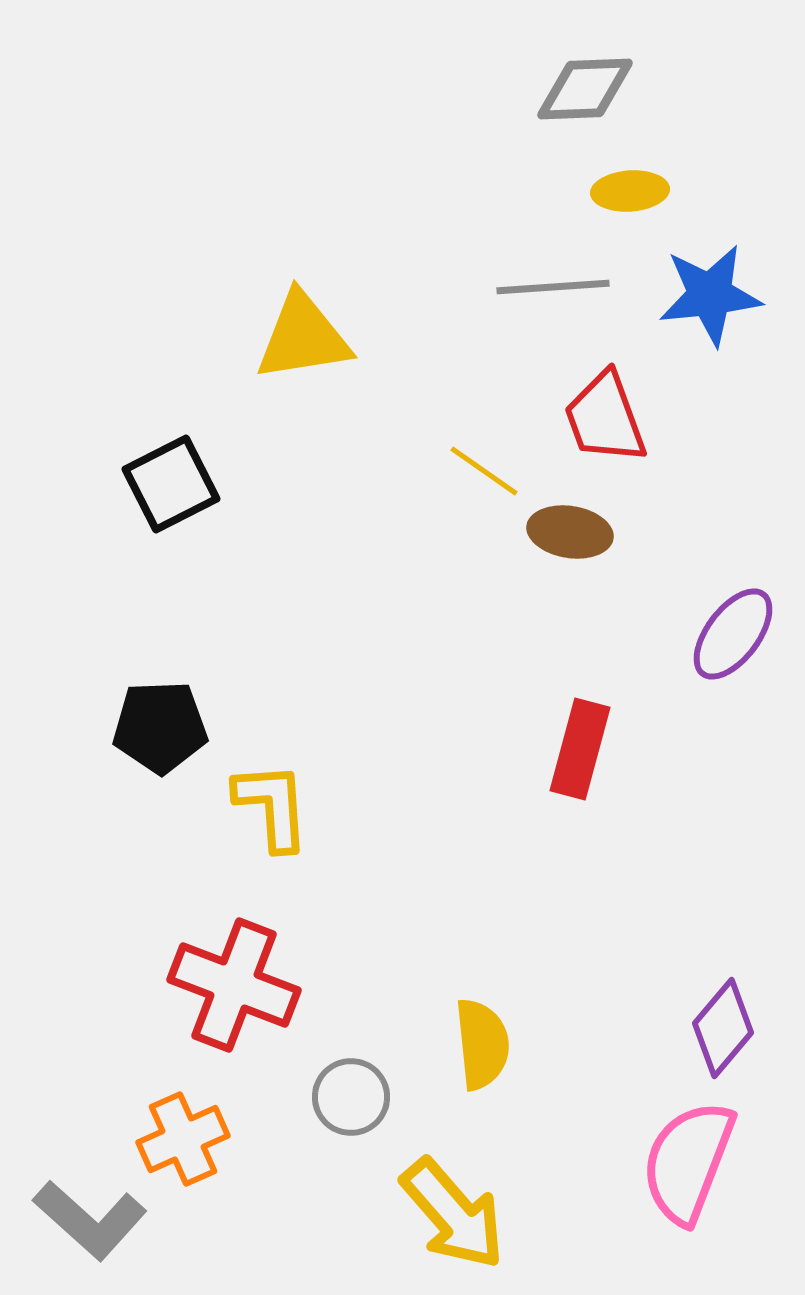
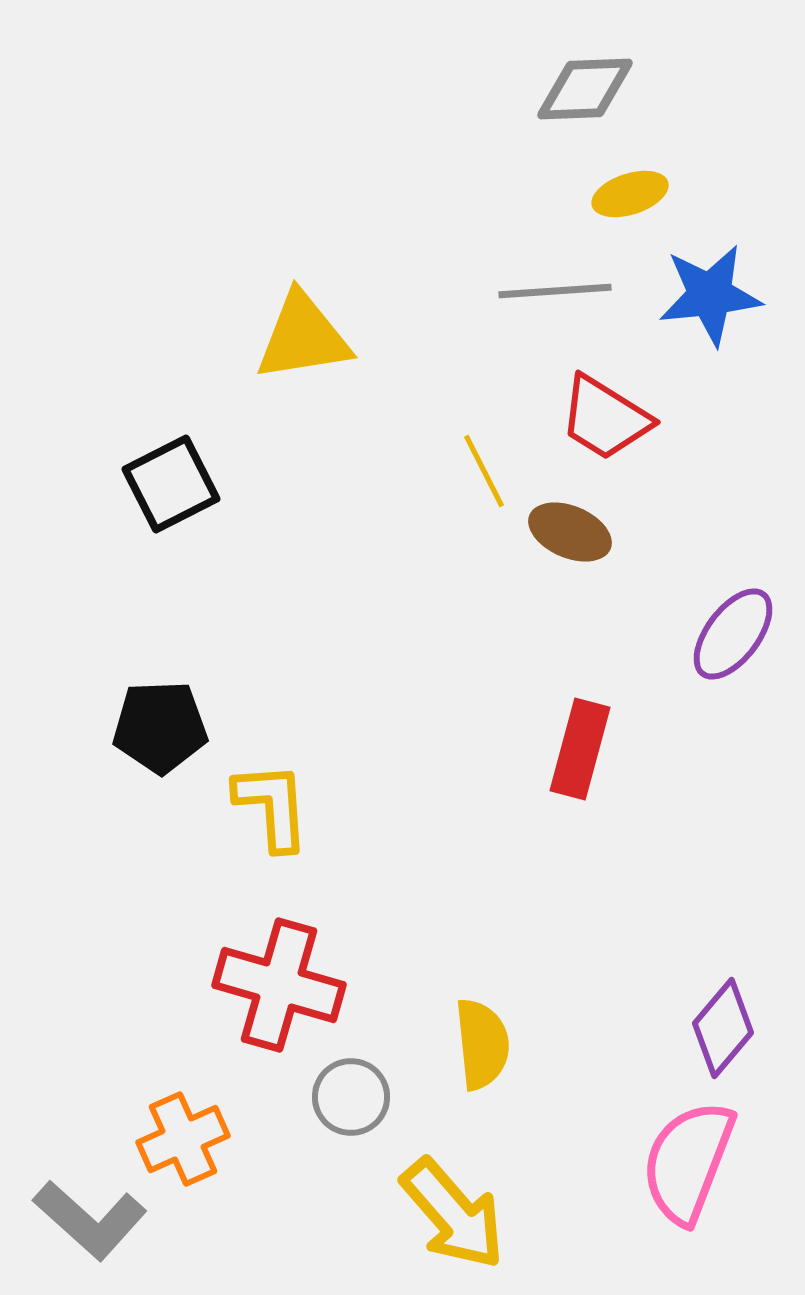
yellow ellipse: moved 3 px down; rotated 14 degrees counterclockwise
gray line: moved 2 px right, 4 px down
red trapezoid: rotated 38 degrees counterclockwise
yellow line: rotated 28 degrees clockwise
brown ellipse: rotated 14 degrees clockwise
red cross: moved 45 px right; rotated 5 degrees counterclockwise
